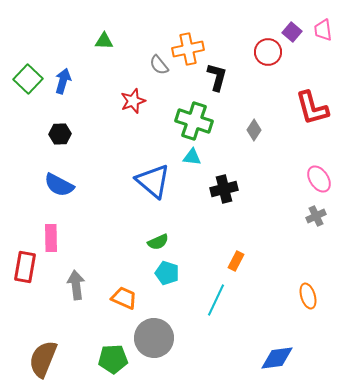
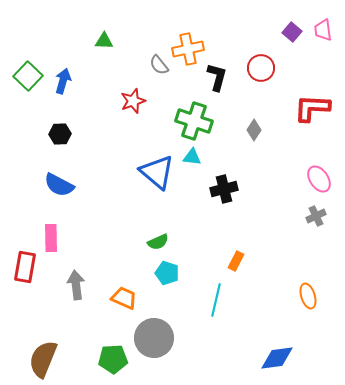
red circle: moved 7 px left, 16 px down
green square: moved 3 px up
red L-shape: rotated 108 degrees clockwise
blue triangle: moved 4 px right, 9 px up
cyan line: rotated 12 degrees counterclockwise
